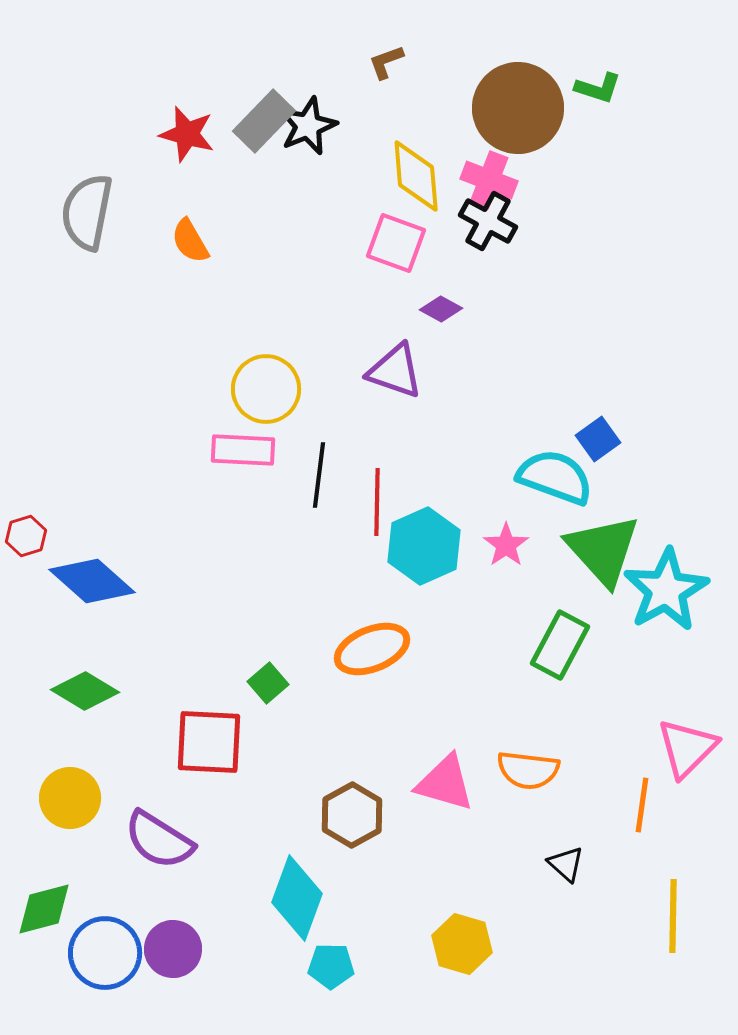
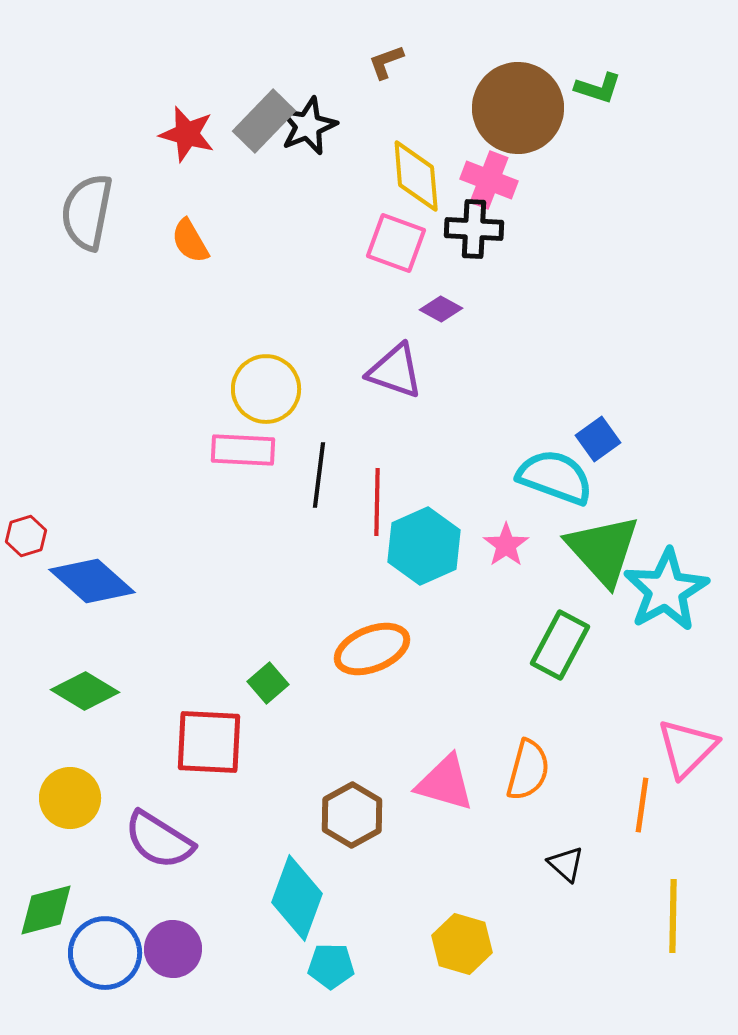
black cross at (488, 221): moved 14 px left, 8 px down; rotated 26 degrees counterclockwise
orange semicircle at (528, 770): rotated 82 degrees counterclockwise
green diamond at (44, 909): moved 2 px right, 1 px down
